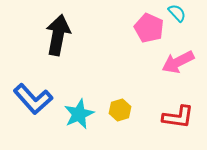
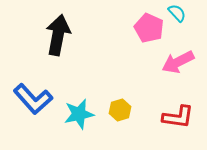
cyan star: rotated 12 degrees clockwise
